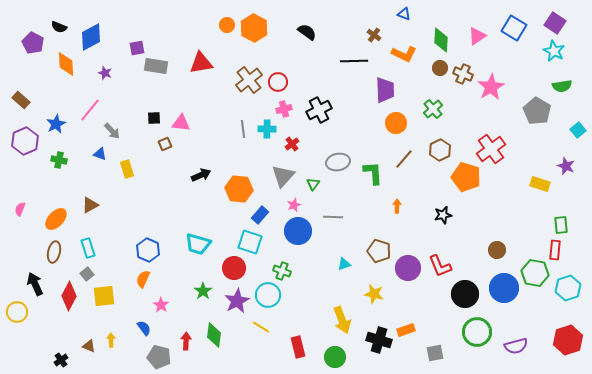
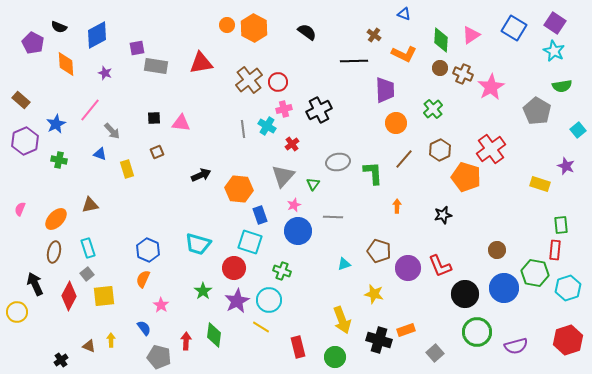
pink triangle at (477, 36): moved 6 px left, 1 px up
blue diamond at (91, 37): moved 6 px right, 2 px up
cyan cross at (267, 129): moved 3 px up; rotated 30 degrees clockwise
brown square at (165, 144): moved 8 px left, 8 px down
brown triangle at (90, 205): rotated 18 degrees clockwise
blue rectangle at (260, 215): rotated 60 degrees counterclockwise
cyan circle at (268, 295): moved 1 px right, 5 px down
gray square at (435, 353): rotated 30 degrees counterclockwise
